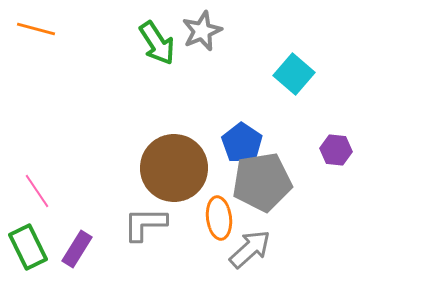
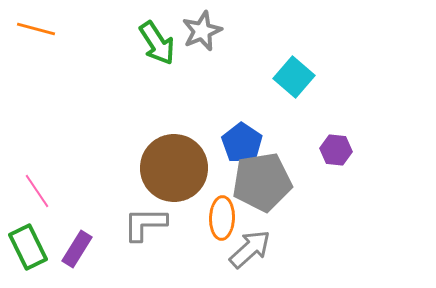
cyan square: moved 3 px down
orange ellipse: moved 3 px right; rotated 9 degrees clockwise
